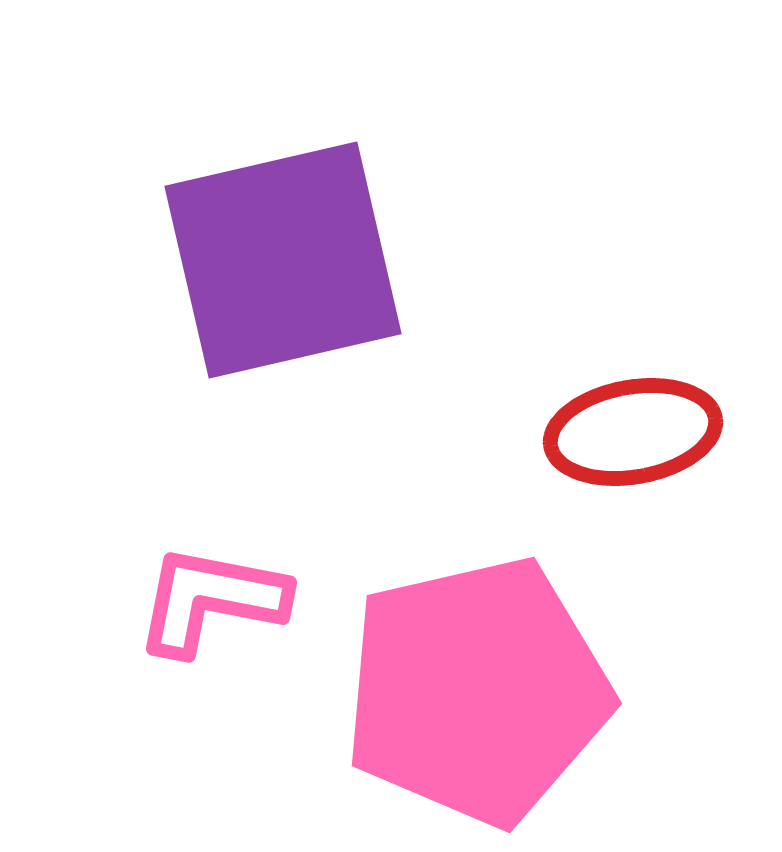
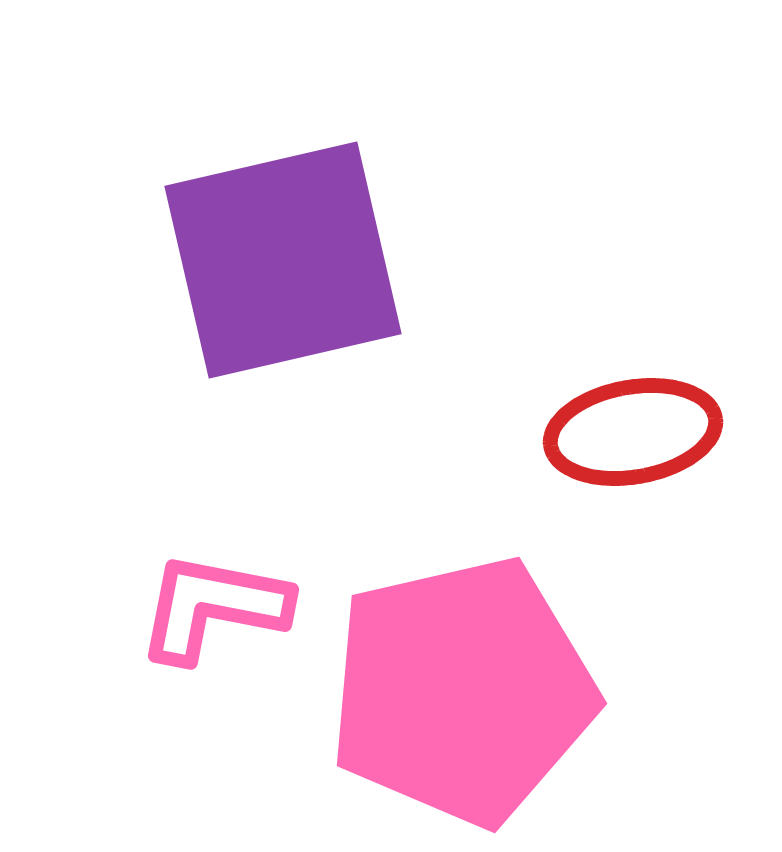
pink L-shape: moved 2 px right, 7 px down
pink pentagon: moved 15 px left
